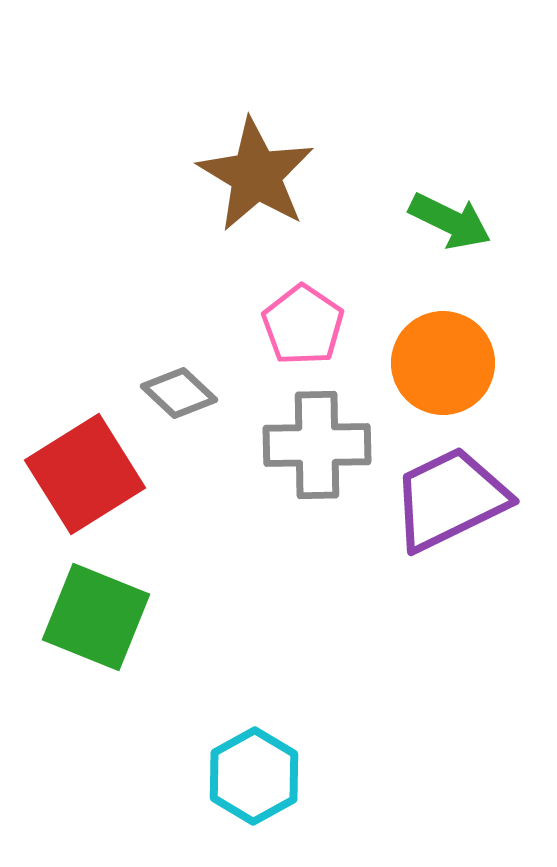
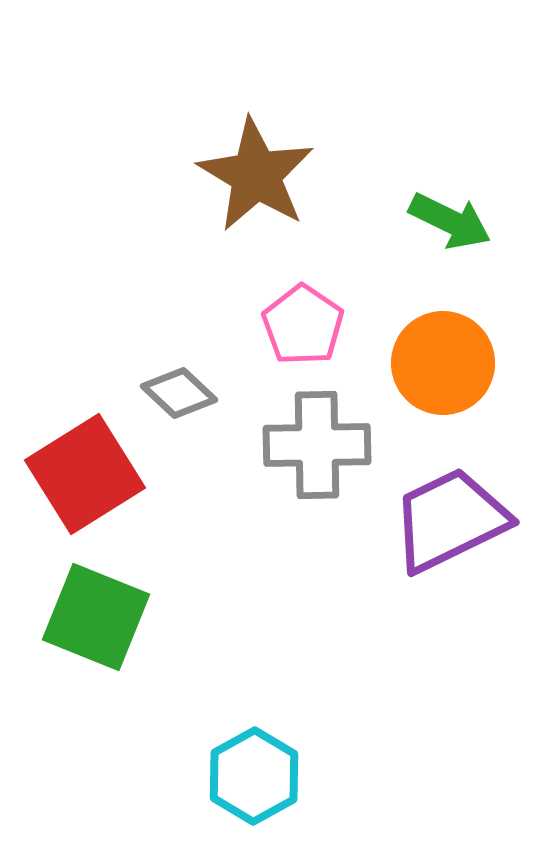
purple trapezoid: moved 21 px down
